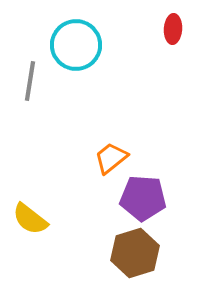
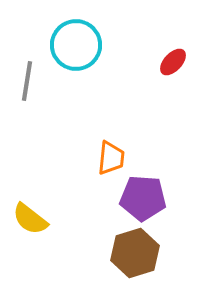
red ellipse: moved 33 px down; rotated 40 degrees clockwise
gray line: moved 3 px left
orange trapezoid: rotated 135 degrees clockwise
